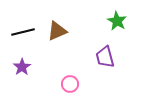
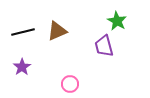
purple trapezoid: moved 1 px left, 11 px up
